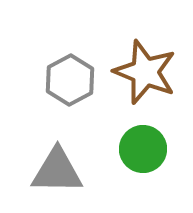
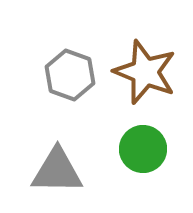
gray hexagon: moved 5 px up; rotated 12 degrees counterclockwise
